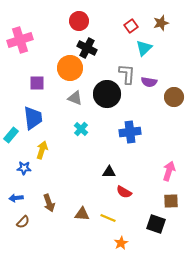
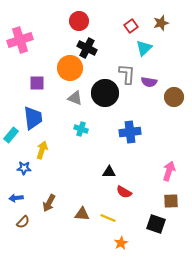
black circle: moved 2 px left, 1 px up
cyan cross: rotated 24 degrees counterclockwise
brown arrow: rotated 48 degrees clockwise
